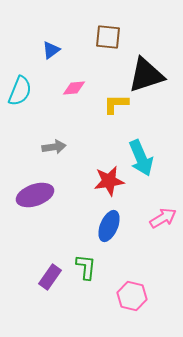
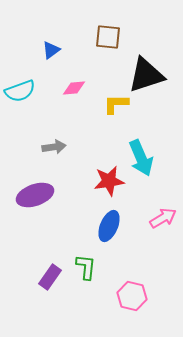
cyan semicircle: rotated 48 degrees clockwise
